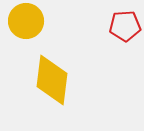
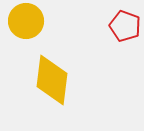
red pentagon: rotated 24 degrees clockwise
